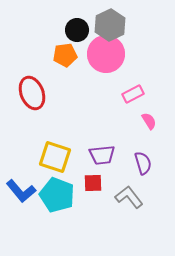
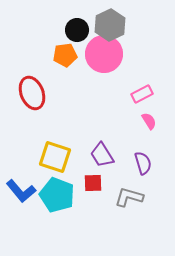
pink circle: moved 2 px left
pink rectangle: moved 9 px right
purple trapezoid: rotated 64 degrees clockwise
gray L-shape: rotated 36 degrees counterclockwise
